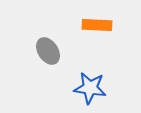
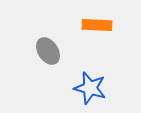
blue star: rotated 8 degrees clockwise
